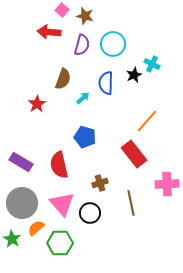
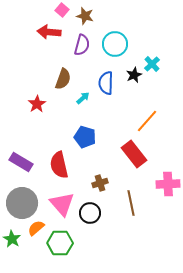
cyan circle: moved 2 px right
cyan cross: rotated 21 degrees clockwise
pink cross: moved 1 px right
